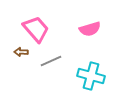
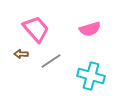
brown arrow: moved 2 px down
gray line: rotated 10 degrees counterclockwise
